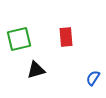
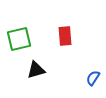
red rectangle: moved 1 px left, 1 px up
